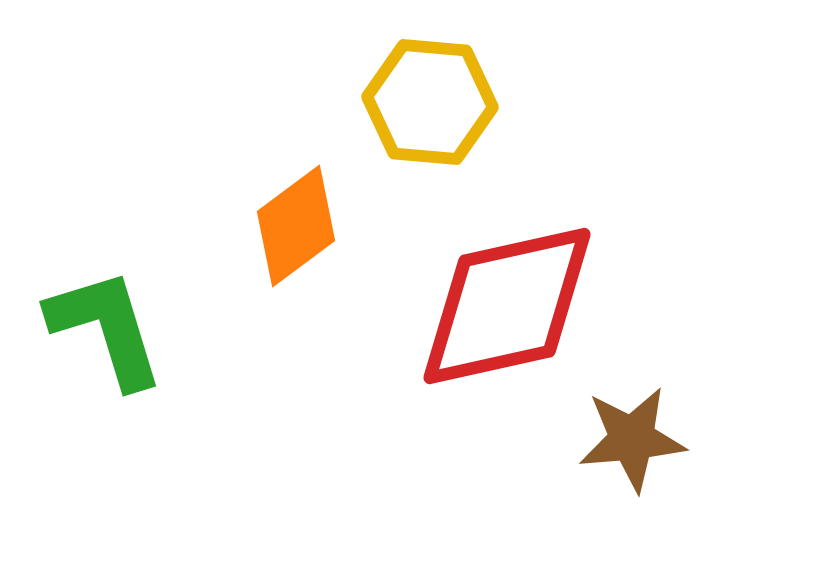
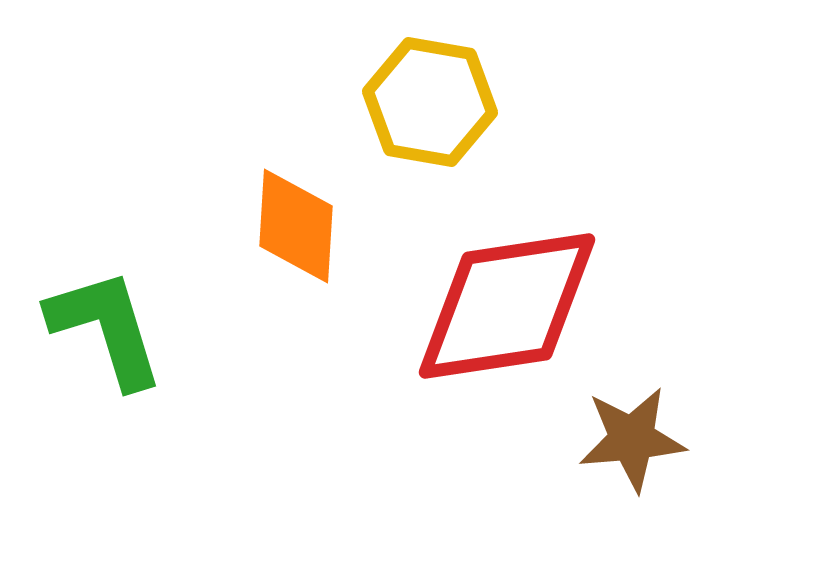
yellow hexagon: rotated 5 degrees clockwise
orange diamond: rotated 50 degrees counterclockwise
red diamond: rotated 4 degrees clockwise
